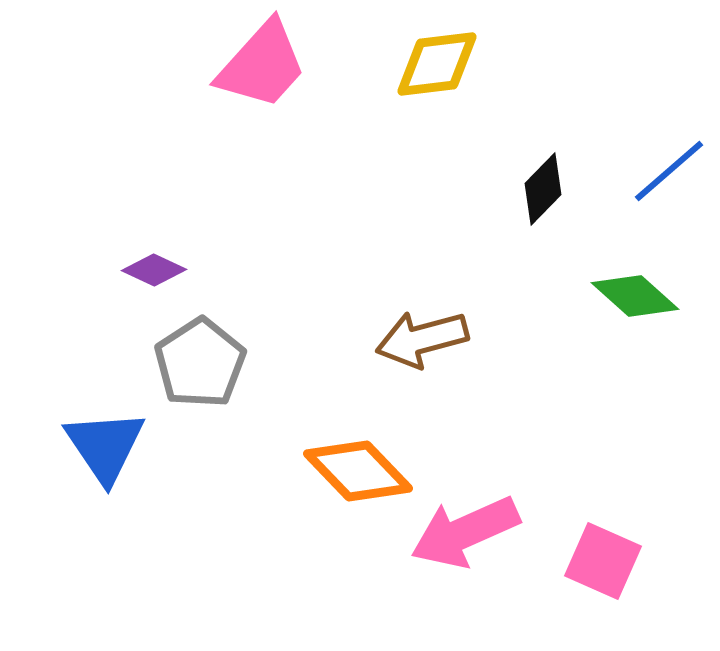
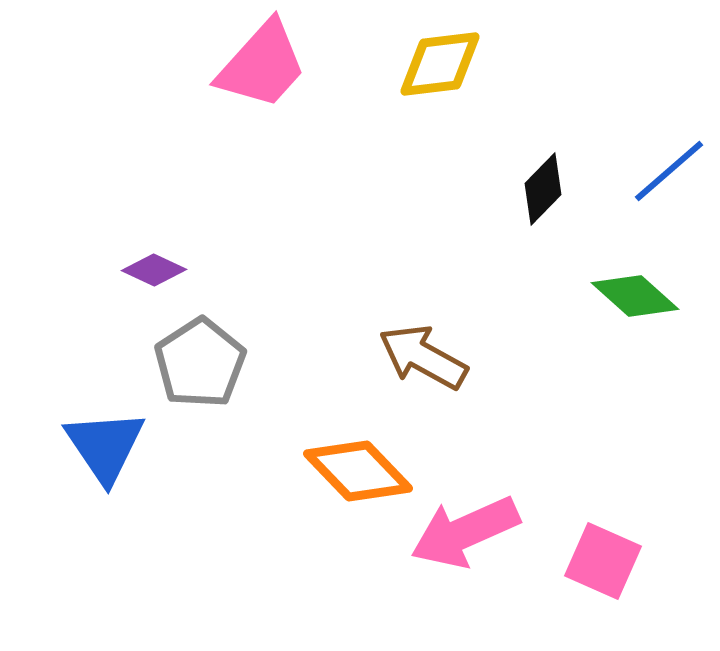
yellow diamond: moved 3 px right
brown arrow: moved 1 px right, 18 px down; rotated 44 degrees clockwise
